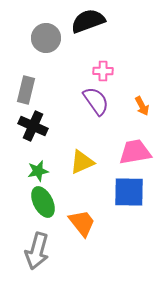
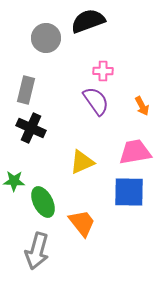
black cross: moved 2 px left, 2 px down
green star: moved 24 px left, 10 px down; rotated 15 degrees clockwise
